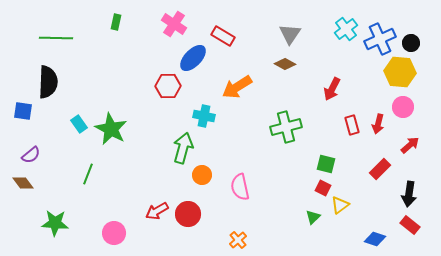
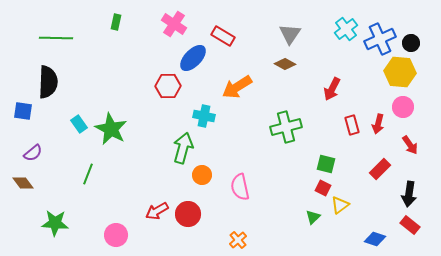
red arrow at (410, 145): rotated 96 degrees clockwise
purple semicircle at (31, 155): moved 2 px right, 2 px up
pink circle at (114, 233): moved 2 px right, 2 px down
